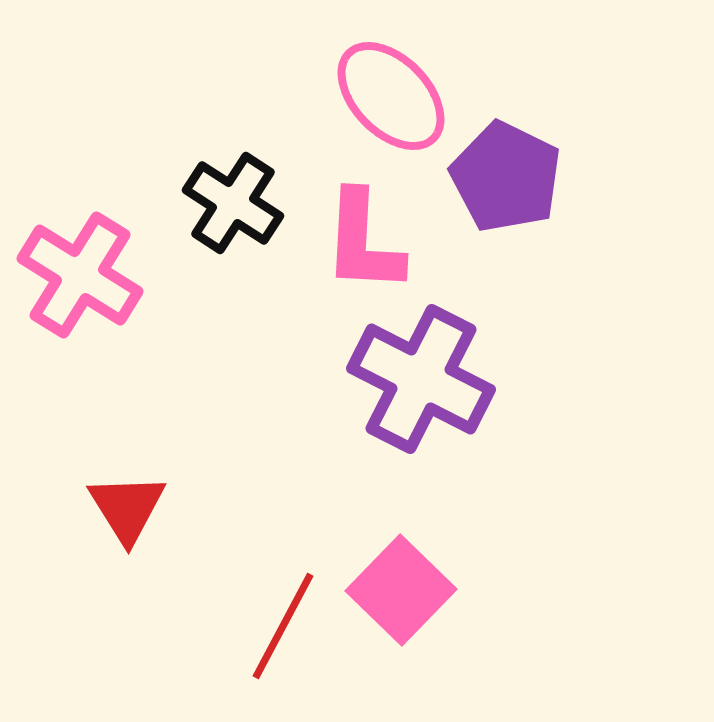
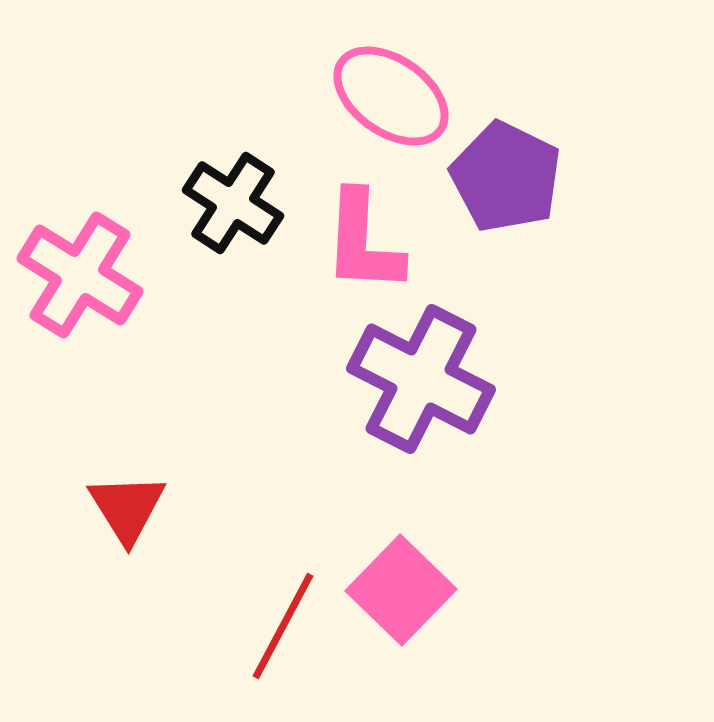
pink ellipse: rotated 11 degrees counterclockwise
